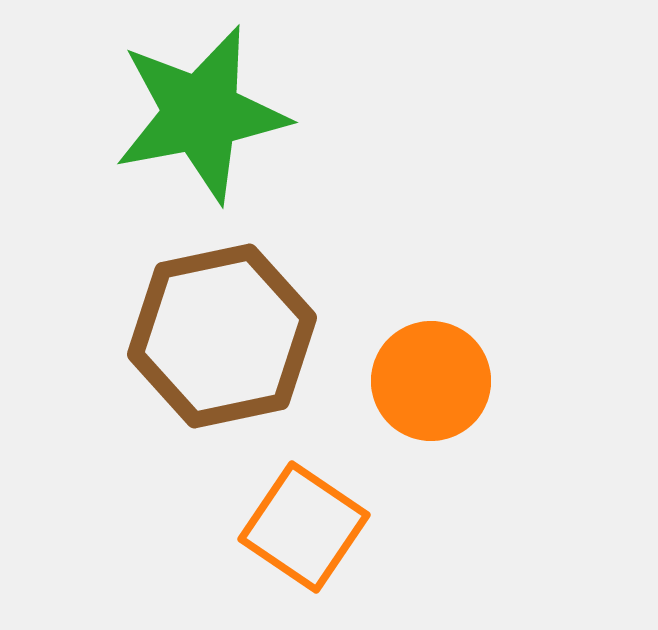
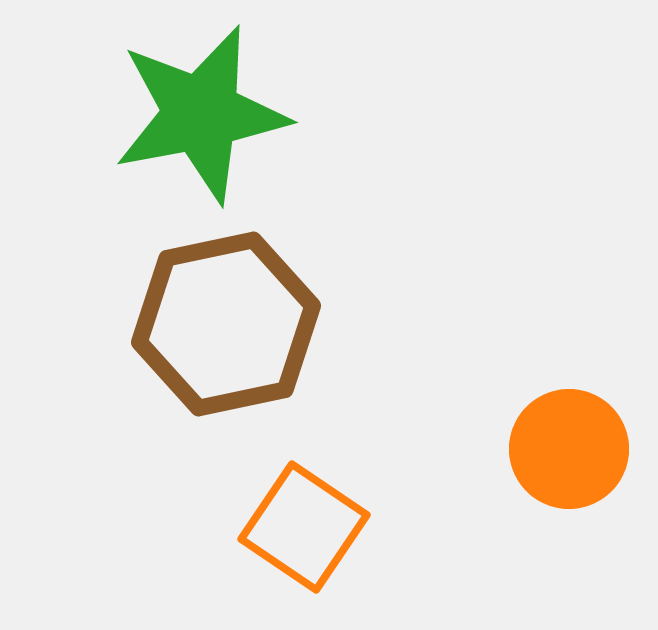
brown hexagon: moved 4 px right, 12 px up
orange circle: moved 138 px right, 68 px down
